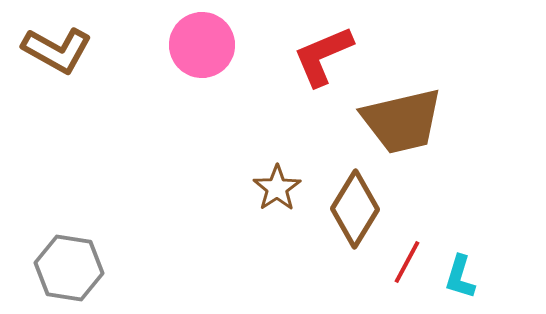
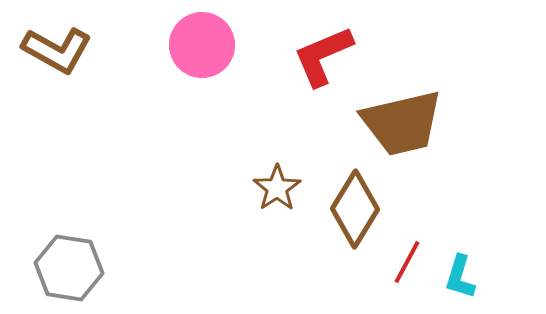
brown trapezoid: moved 2 px down
